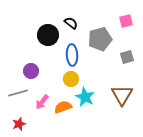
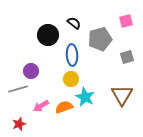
black semicircle: moved 3 px right
gray line: moved 4 px up
pink arrow: moved 1 px left, 4 px down; rotated 21 degrees clockwise
orange semicircle: moved 1 px right
